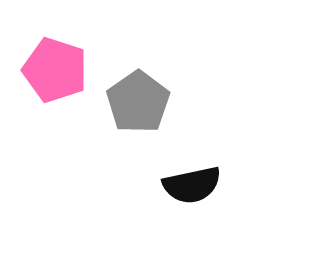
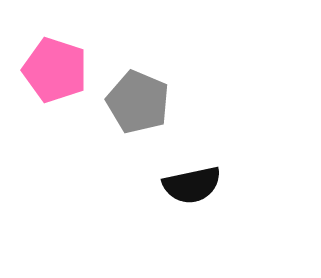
gray pentagon: rotated 14 degrees counterclockwise
